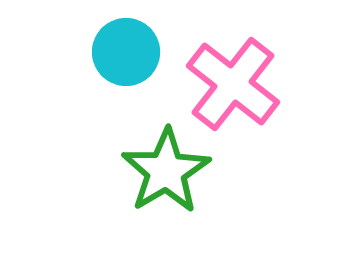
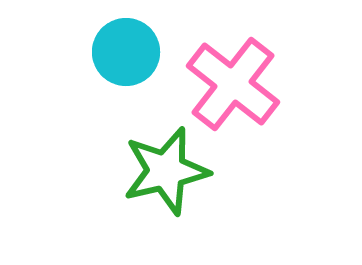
green star: rotated 18 degrees clockwise
